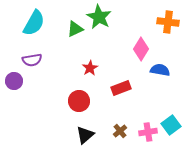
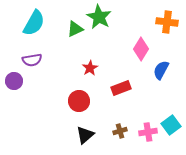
orange cross: moved 1 px left
blue semicircle: moved 1 px right; rotated 72 degrees counterclockwise
brown cross: rotated 24 degrees clockwise
